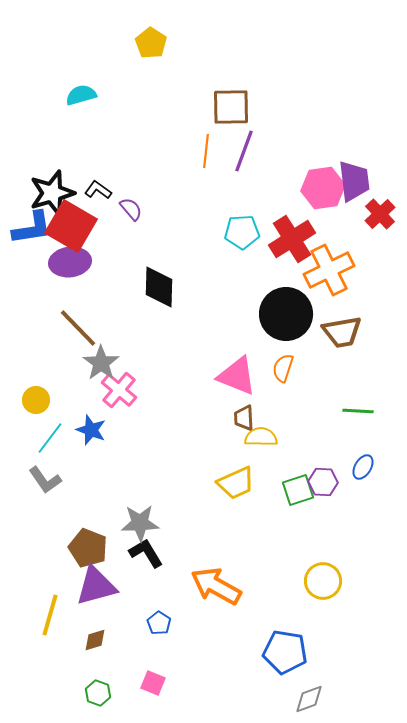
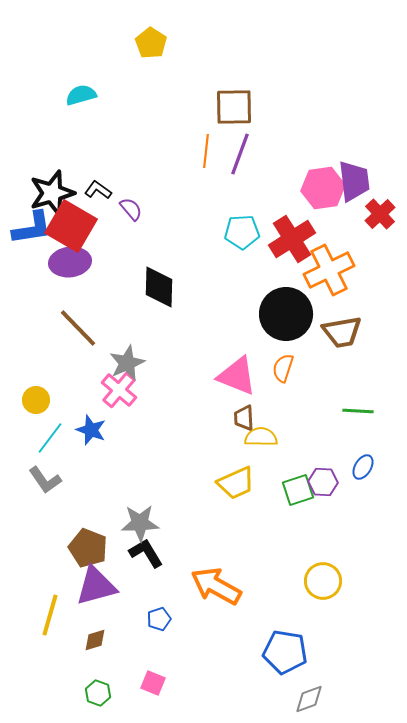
brown square at (231, 107): moved 3 px right
purple line at (244, 151): moved 4 px left, 3 px down
gray star at (101, 363): moved 26 px right; rotated 12 degrees clockwise
blue pentagon at (159, 623): moved 4 px up; rotated 20 degrees clockwise
